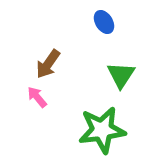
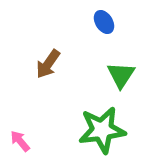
pink arrow: moved 17 px left, 44 px down
